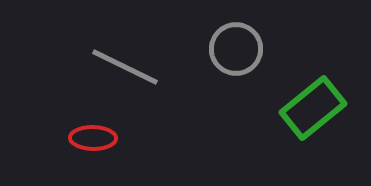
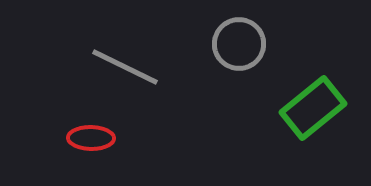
gray circle: moved 3 px right, 5 px up
red ellipse: moved 2 px left
